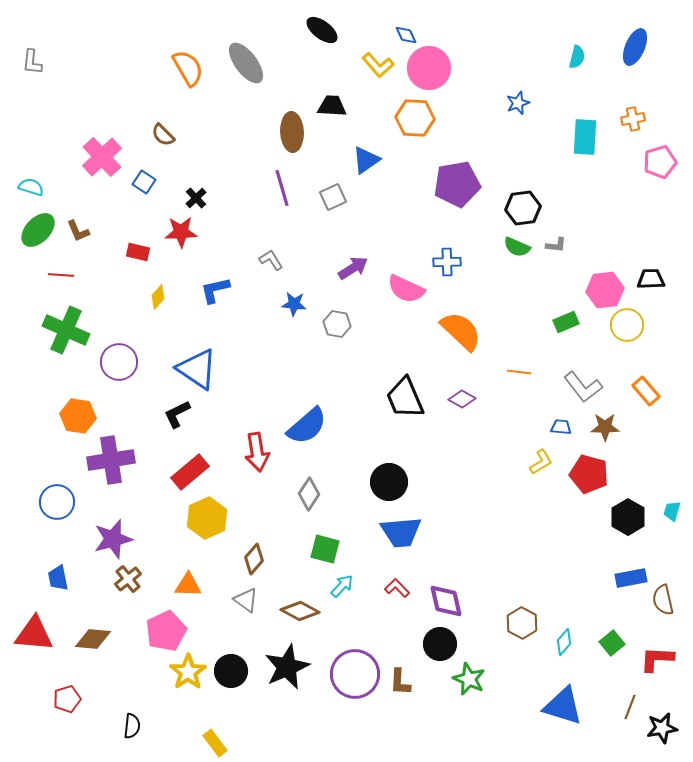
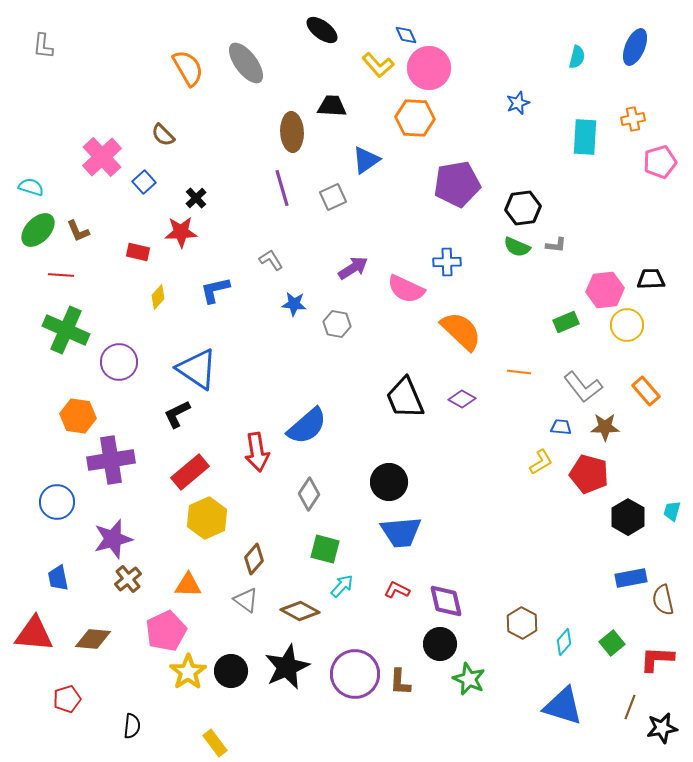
gray L-shape at (32, 62): moved 11 px right, 16 px up
blue square at (144, 182): rotated 15 degrees clockwise
red L-shape at (397, 588): moved 2 px down; rotated 20 degrees counterclockwise
